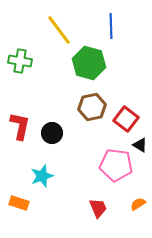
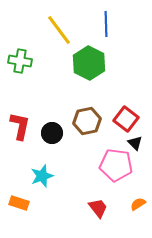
blue line: moved 5 px left, 2 px up
green hexagon: rotated 12 degrees clockwise
brown hexagon: moved 5 px left, 14 px down
black triangle: moved 5 px left, 2 px up; rotated 14 degrees clockwise
red trapezoid: rotated 15 degrees counterclockwise
